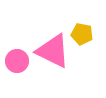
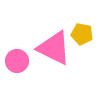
pink triangle: moved 1 px right, 3 px up
